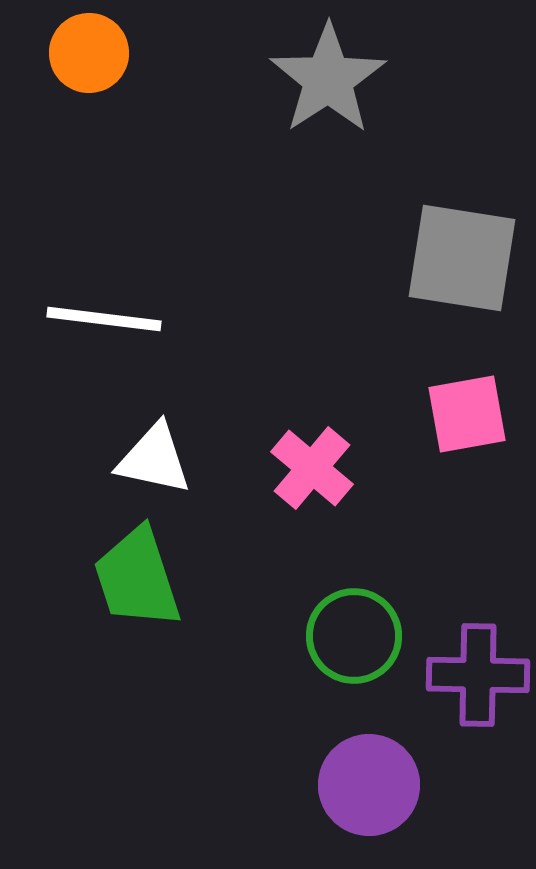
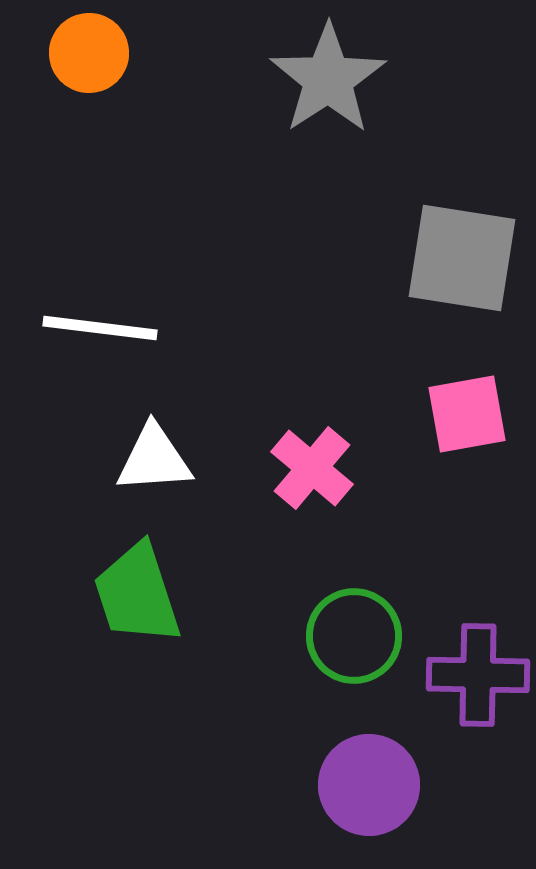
white line: moved 4 px left, 9 px down
white triangle: rotated 16 degrees counterclockwise
green trapezoid: moved 16 px down
